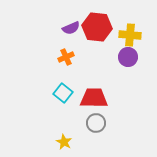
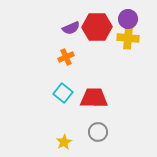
red hexagon: rotated 8 degrees counterclockwise
yellow cross: moved 2 px left, 3 px down
purple circle: moved 38 px up
gray circle: moved 2 px right, 9 px down
yellow star: rotated 14 degrees clockwise
